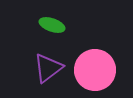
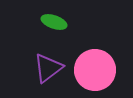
green ellipse: moved 2 px right, 3 px up
